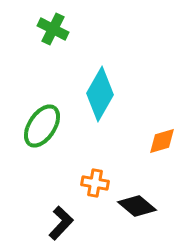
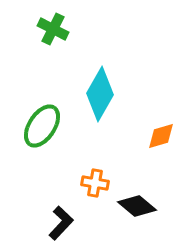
orange diamond: moved 1 px left, 5 px up
